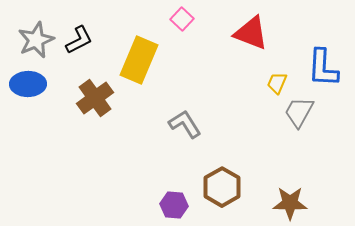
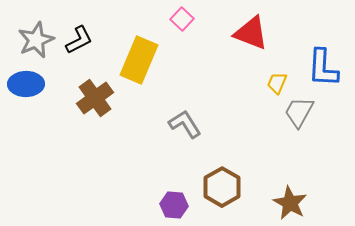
blue ellipse: moved 2 px left
brown star: rotated 28 degrees clockwise
